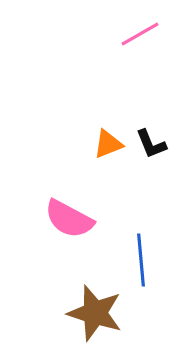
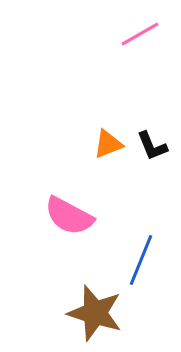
black L-shape: moved 1 px right, 2 px down
pink semicircle: moved 3 px up
blue line: rotated 27 degrees clockwise
